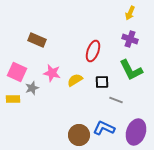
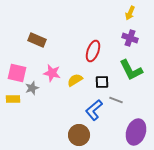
purple cross: moved 1 px up
pink square: moved 1 px down; rotated 12 degrees counterclockwise
blue L-shape: moved 10 px left, 18 px up; rotated 65 degrees counterclockwise
